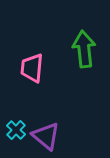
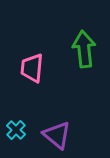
purple triangle: moved 11 px right, 1 px up
